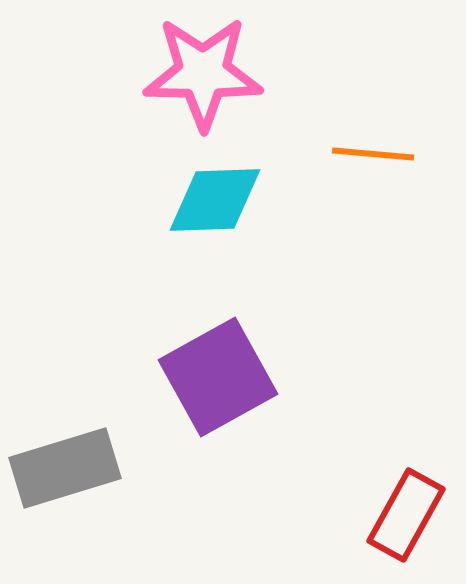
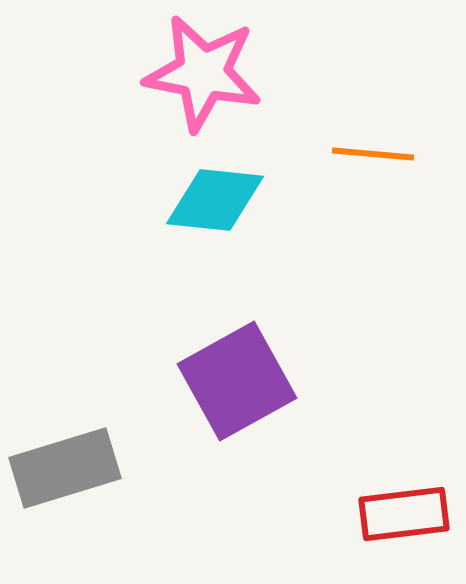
pink star: rotated 10 degrees clockwise
cyan diamond: rotated 8 degrees clockwise
purple square: moved 19 px right, 4 px down
red rectangle: moved 2 px left, 1 px up; rotated 54 degrees clockwise
